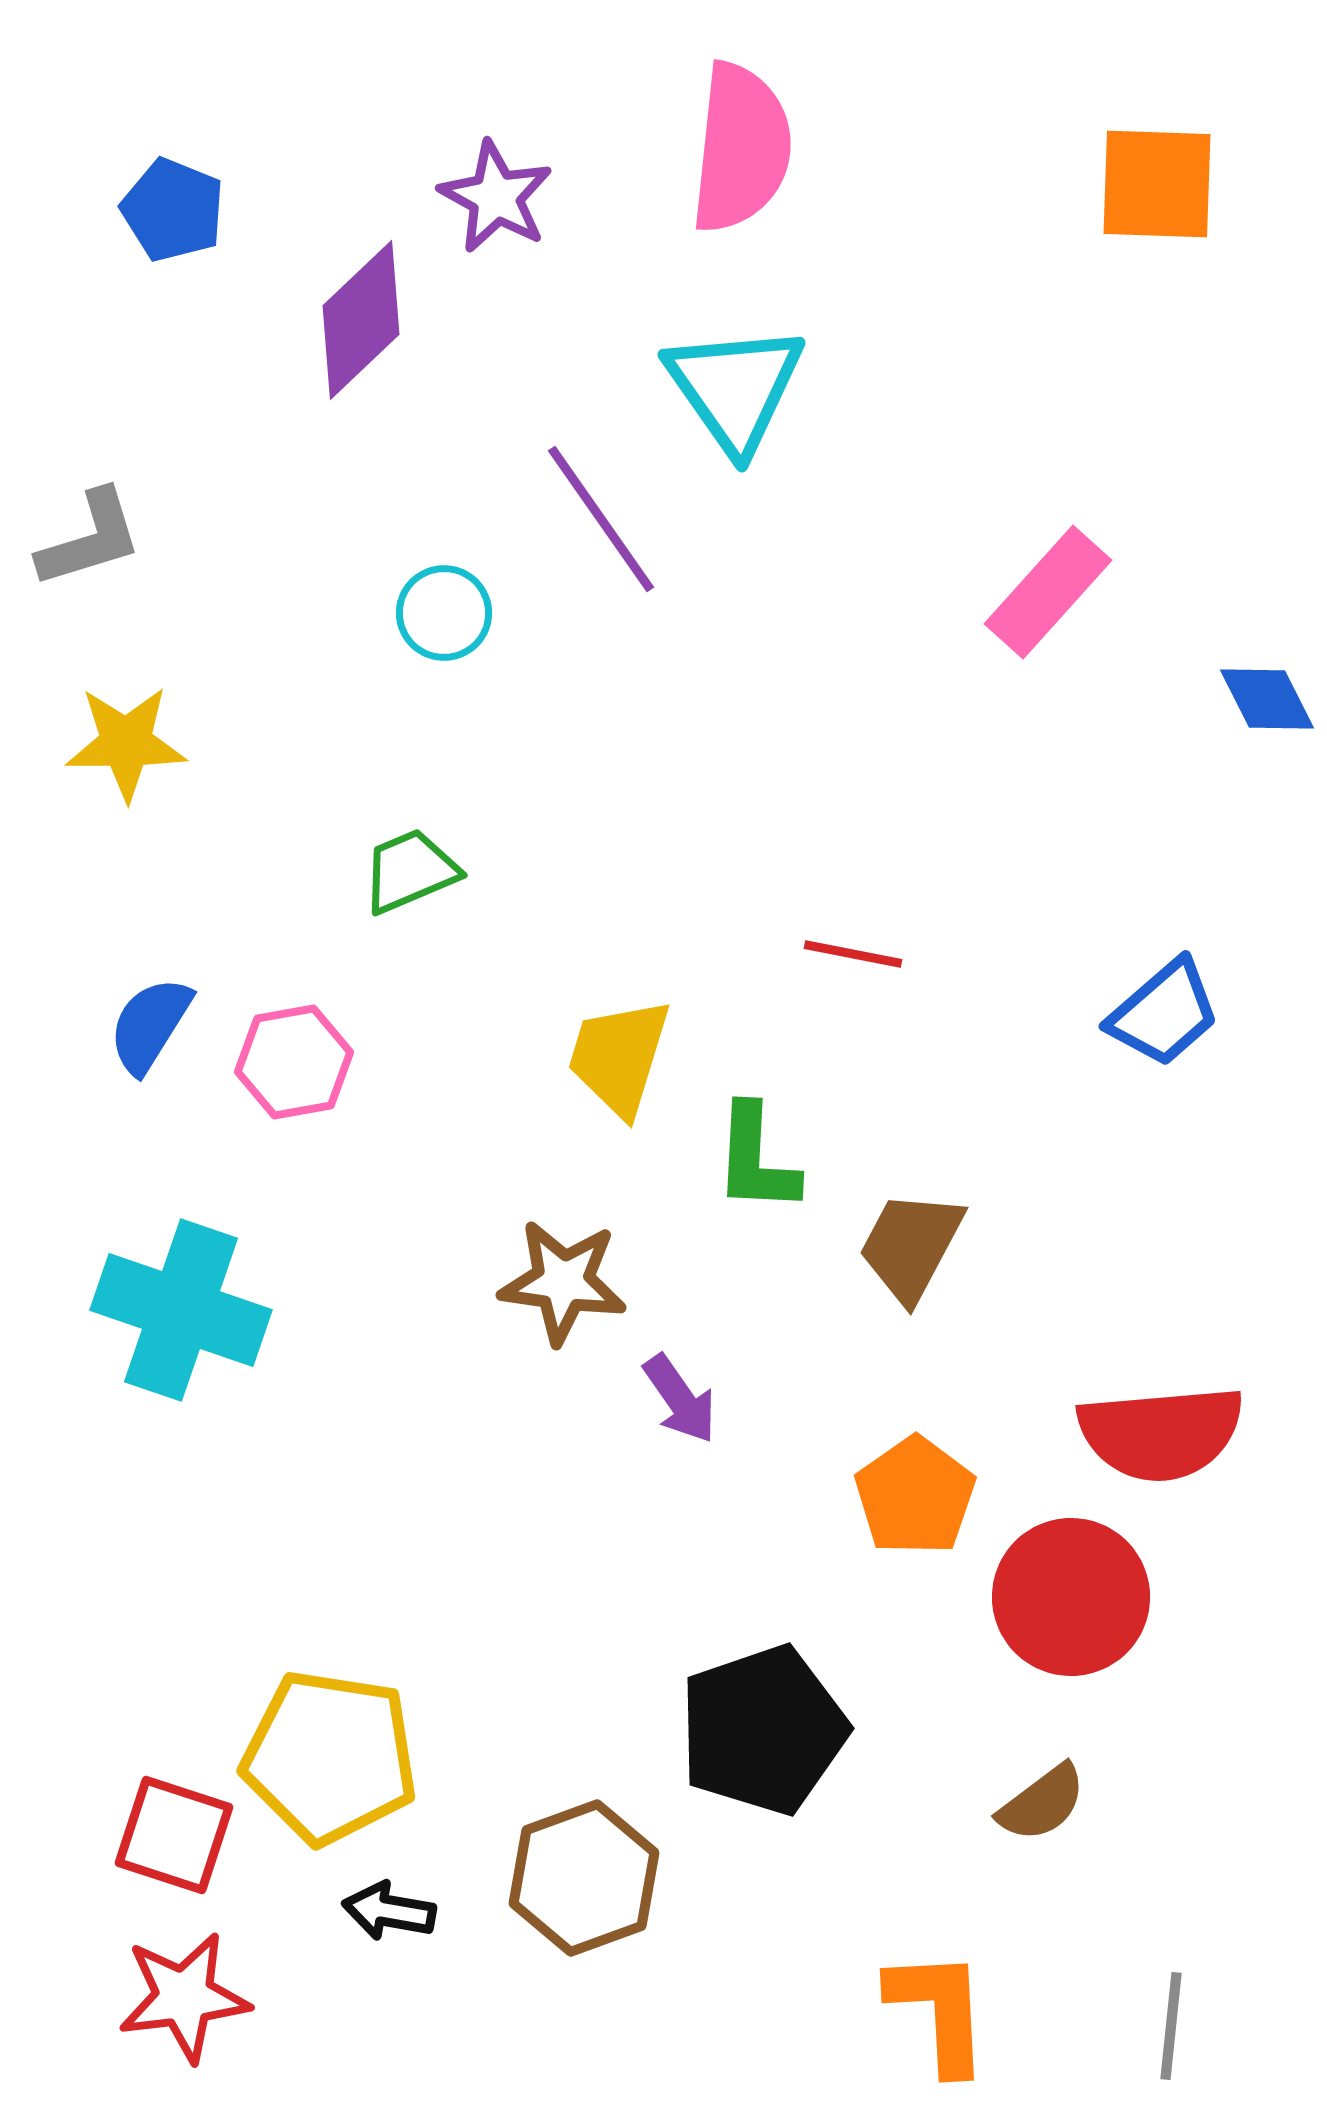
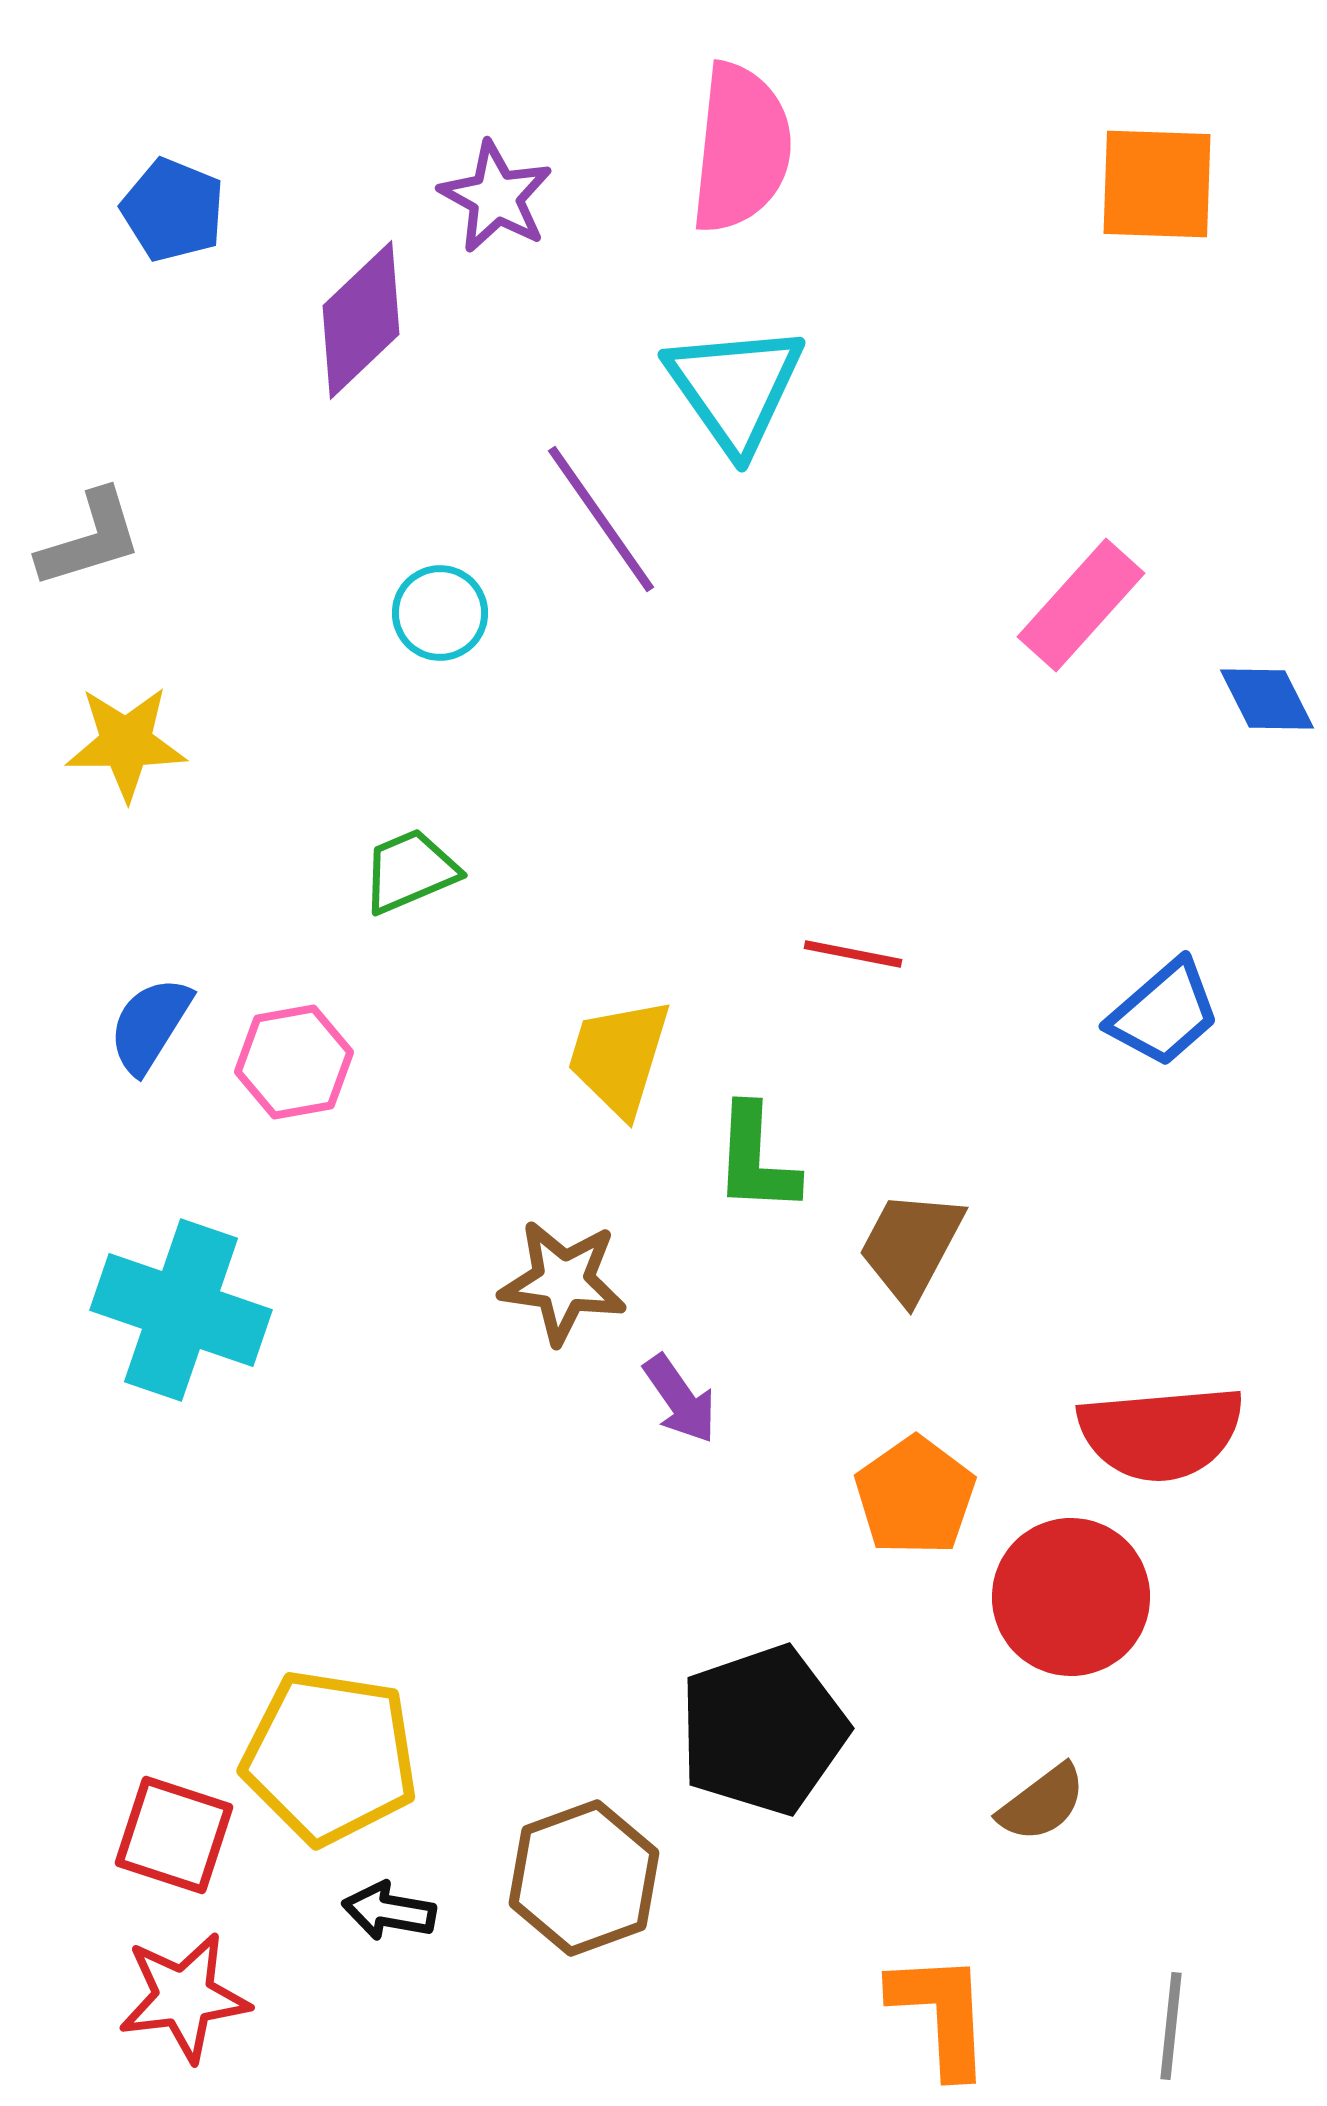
pink rectangle: moved 33 px right, 13 px down
cyan circle: moved 4 px left
orange L-shape: moved 2 px right, 3 px down
